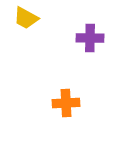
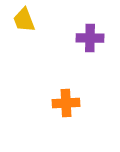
yellow trapezoid: moved 2 px left, 2 px down; rotated 40 degrees clockwise
